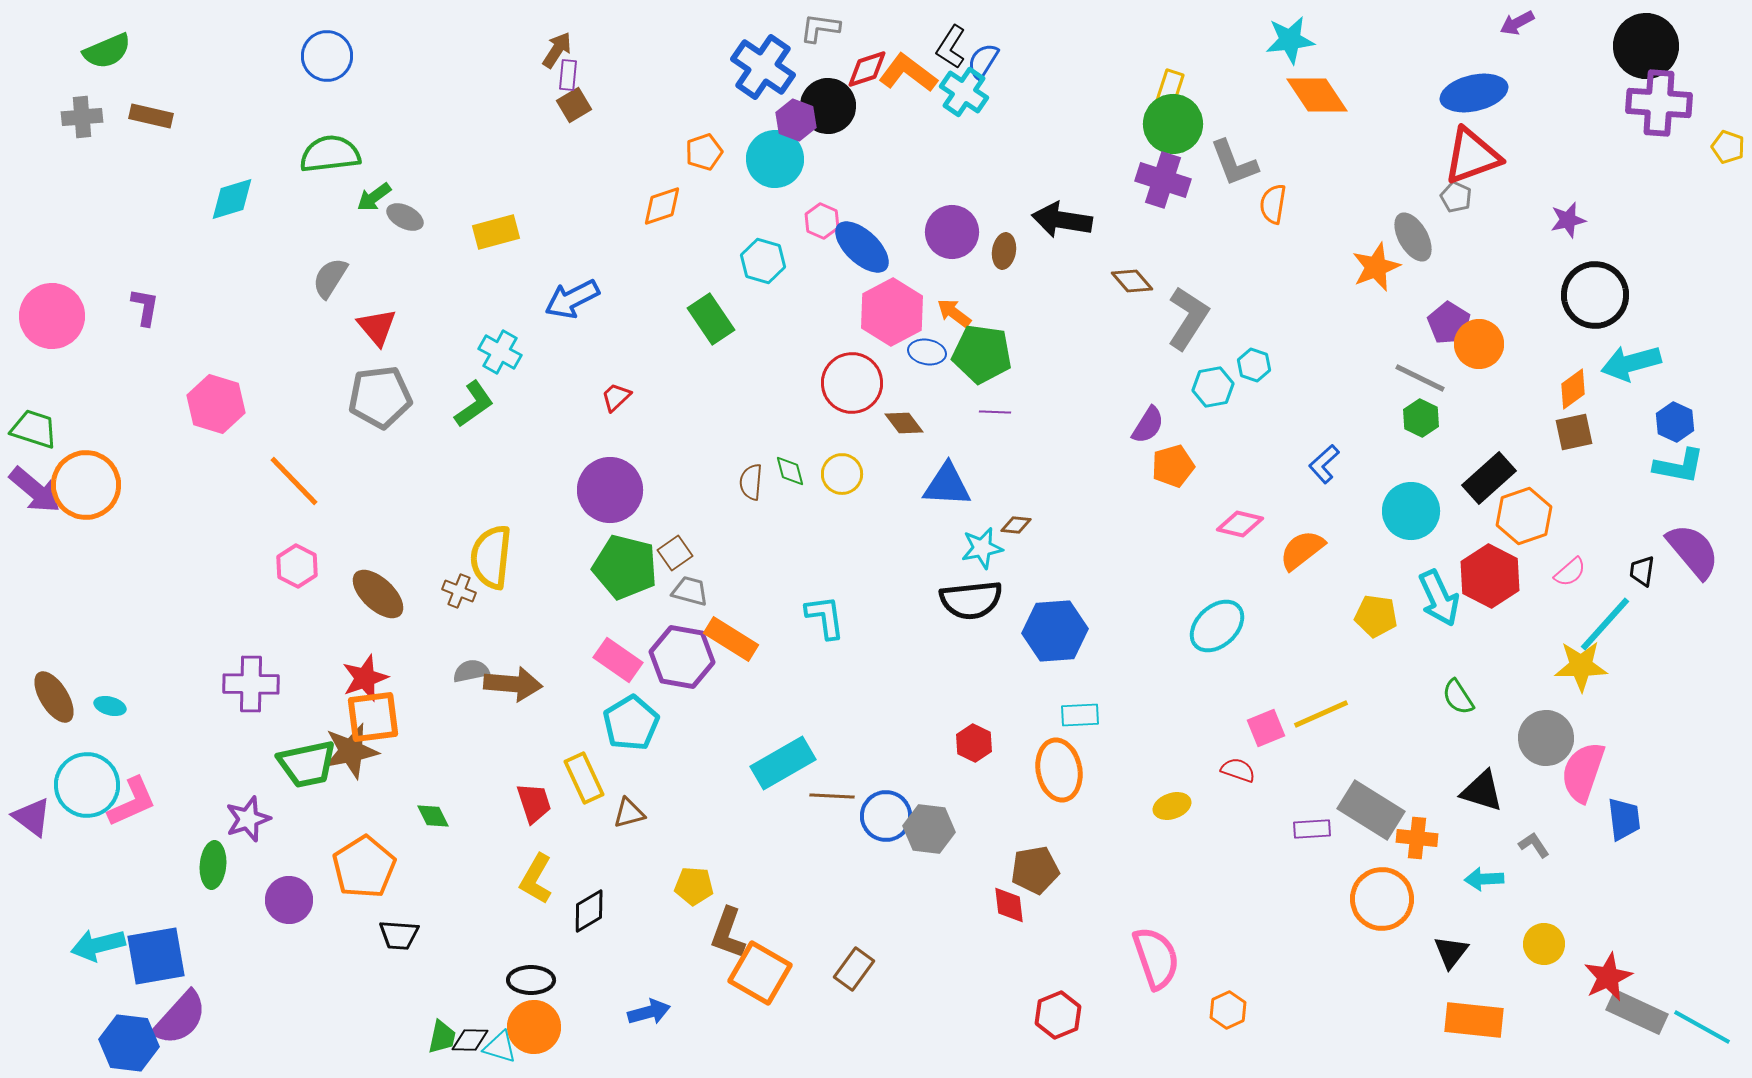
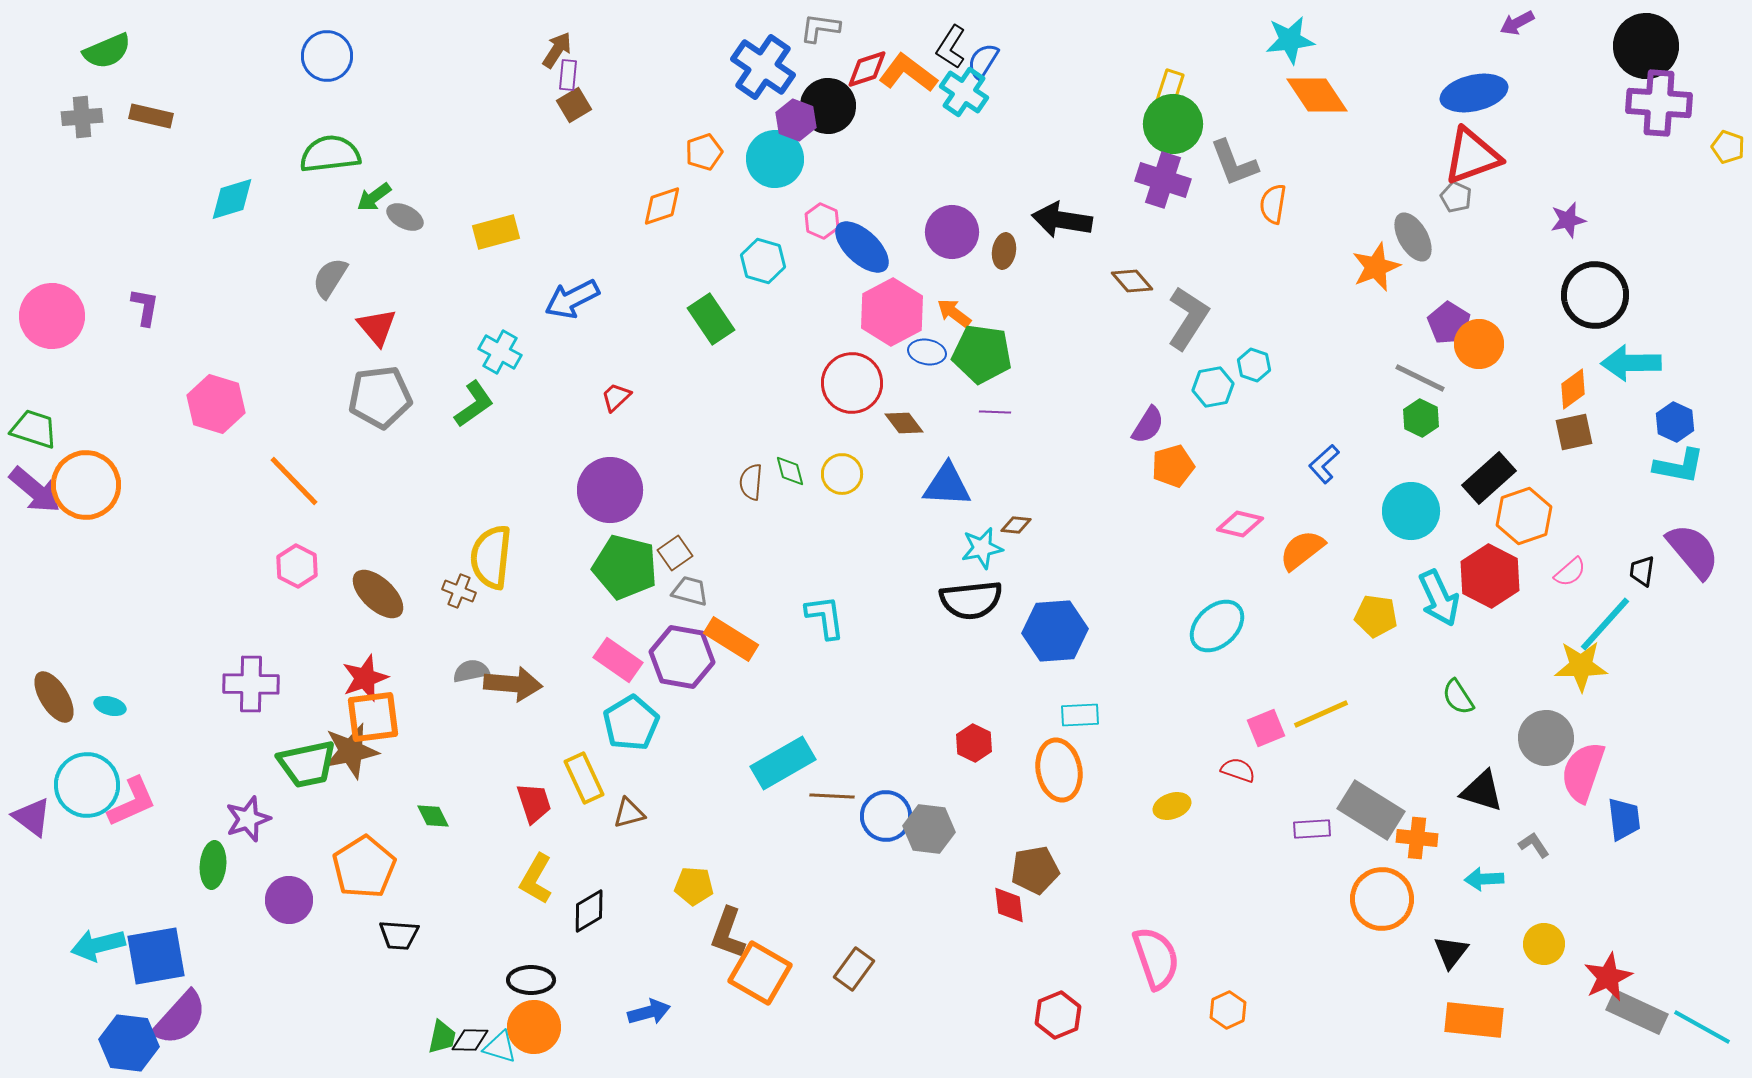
cyan arrow at (1631, 363): rotated 14 degrees clockwise
